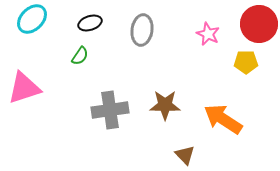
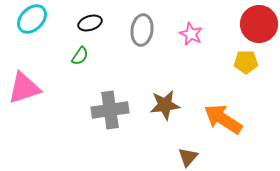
pink star: moved 17 px left
brown star: rotated 8 degrees counterclockwise
brown triangle: moved 3 px right, 2 px down; rotated 25 degrees clockwise
